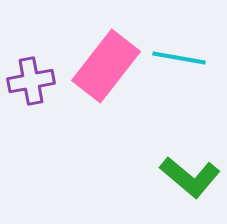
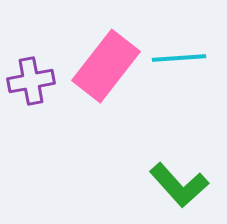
cyan line: rotated 14 degrees counterclockwise
green L-shape: moved 11 px left, 8 px down; rotated 8 degrees clockwise
